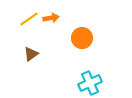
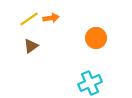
orange circle: moved 14 px right
brown triangle: moved 8 px up
